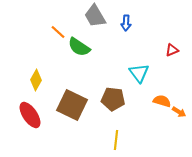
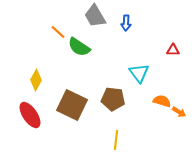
red triangle: moved 1 px right; rotated 24 degrees clockwise
